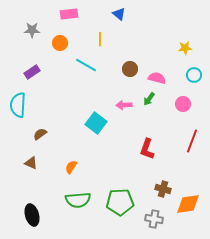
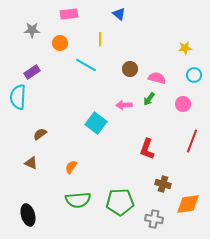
cyan semicircle: moved 8 px up
brown cross: moved 5 px up
black ellipse: moved 4 px left
